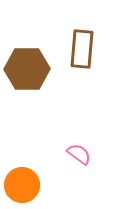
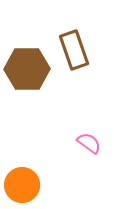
brown rectangle: moved 8 px left, 1 px down; rotated 24 degrees counterclockwise
pink semicircle: moved 10 px right, 11 px up
